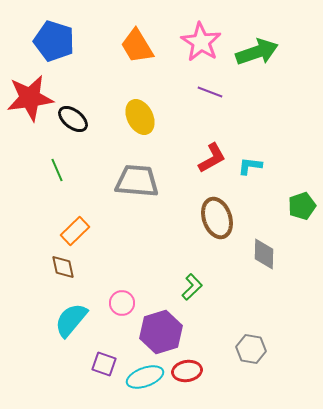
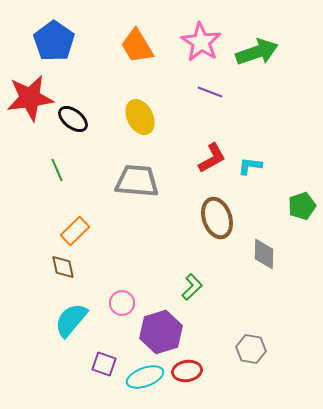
blue pentagon: rotated 18 degrees clockwise
